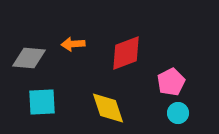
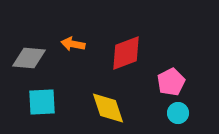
orange arrow: rotated 15 degrees clockwise
